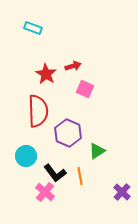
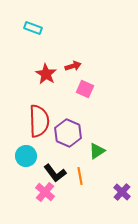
red semicircle: moved 1 px right, 10 px down
